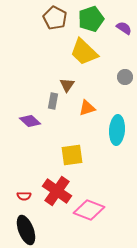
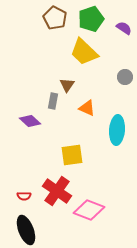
orange triangle: rotated 42 degrees clockwise
